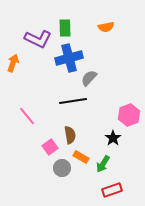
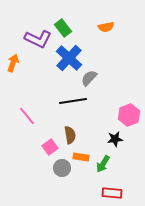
green rectangle: moved 2 px left; rotated 36 degrees counterclockwise
blue cross: rotated 32 degrees counterclockwise
black star: moved 2 px right, 1 px down; rotated 28 degrees clockwise
orange rectangle: rotated 21 degrees counterclockwise
red rectangle: moved 3 px down; rotated 24 degrees clockwise
